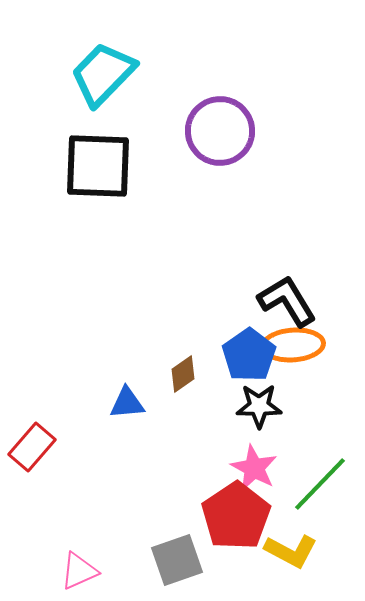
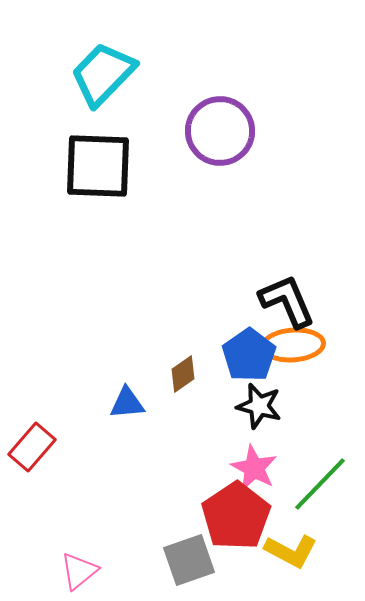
black L-shape: rotated 8 degrees clockwise
black star: rotated 15 degrees clockwise
gray square: moved 12 px right
pink triangle: rotated 15 degrees counterclockwise
